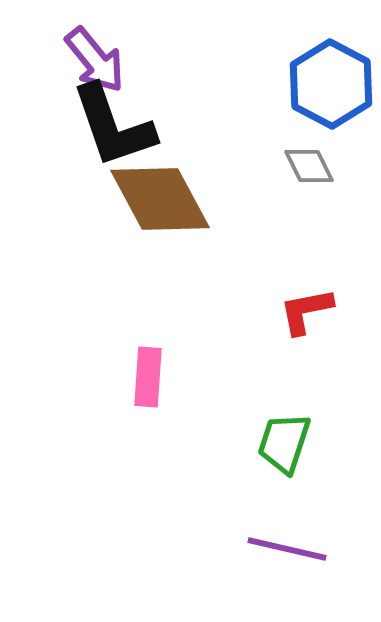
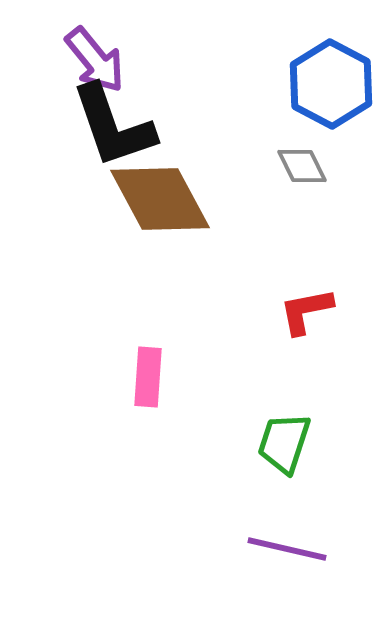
gray diamond: moved 7 px left
